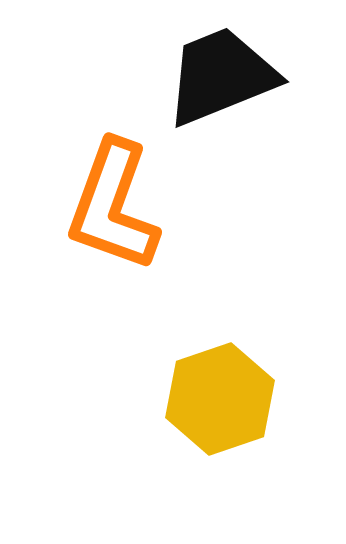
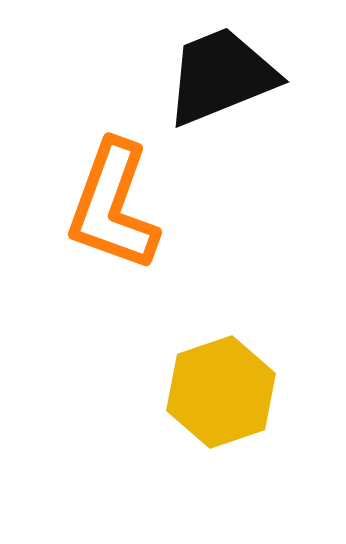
yellow hexagon: moved 1 px right, 7 px up
